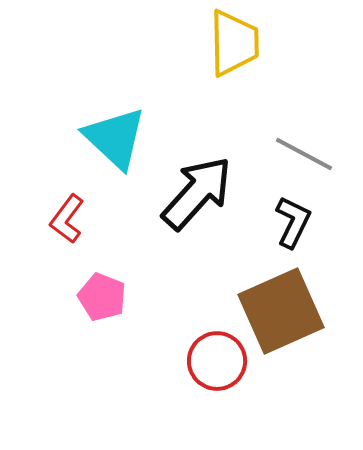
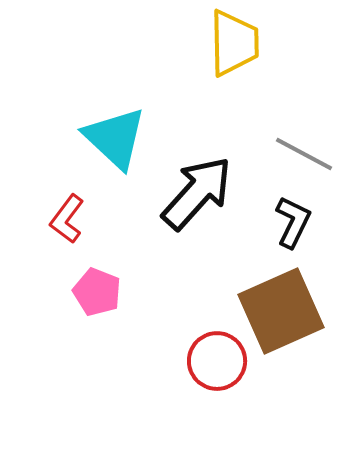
pink pentagon: moved 5 px left, 5 px up
